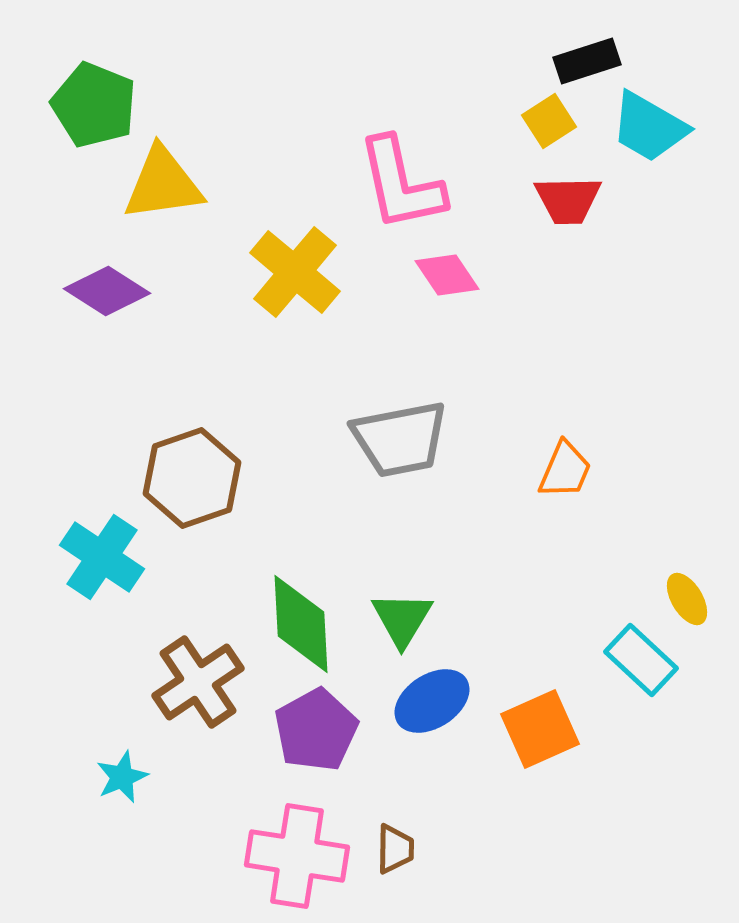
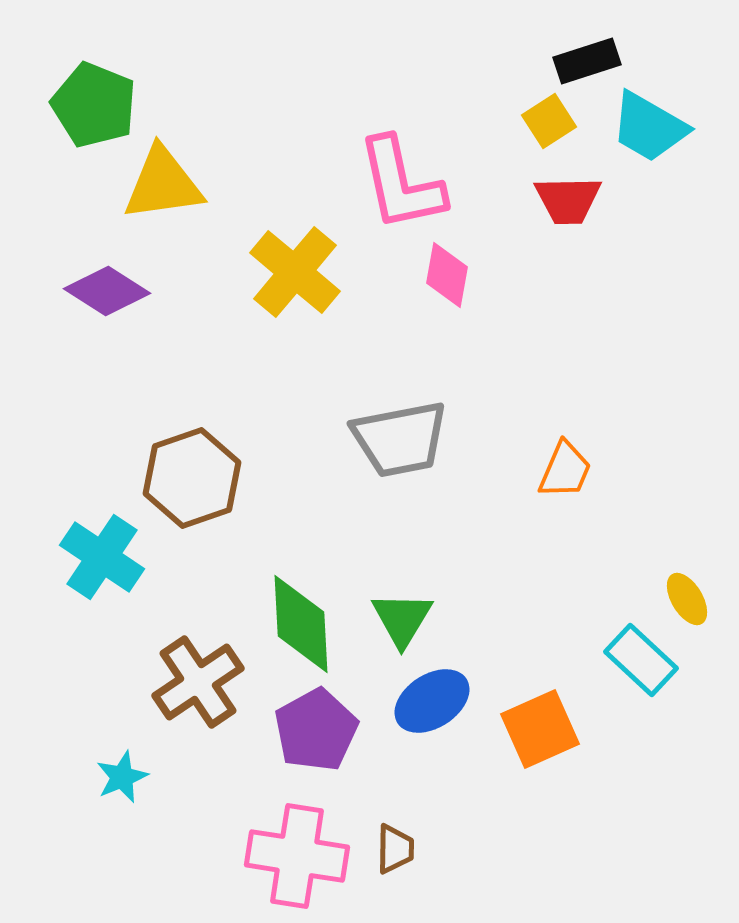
pink diamond: rotated 44 degrees clockwise
